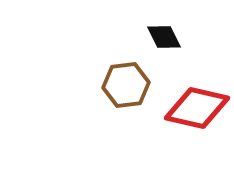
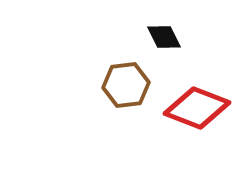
red diamond: rotated 8 degrees clockwise
